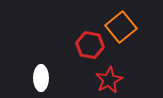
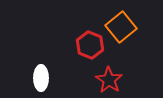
red hexagon: rotated 12 degrees clockwise
red star: rotated 12 degrees counterclockwise
